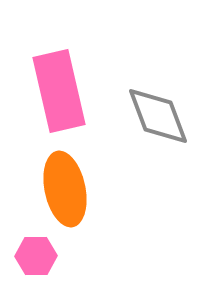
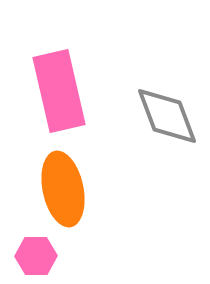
gray diamond: moved 9 px right
orange ellipse: moved 2 px left
